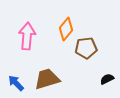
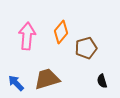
orange diamond: moved 5 px left, 3 px down
brown pentagon: rotated 10 degrees counterclockwise
black semicircle: moved 5 px left, 2 px down; rotated 80 degrees counterclockwise
